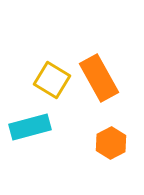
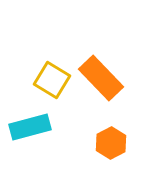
orange rectangle: moved 2 px right; rotated 15 degrees counterclockwise
